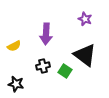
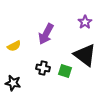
purple star: moved 3 px down; rotated 16 degrees clockwise
purple arrow: rotated 25 degrees clockwise
black cross: moved 2 px down; rotated 24 degrees clockwise
green square: rotated 16 degrees counterclockwise
black star: moved 3 px left, 1 px up
